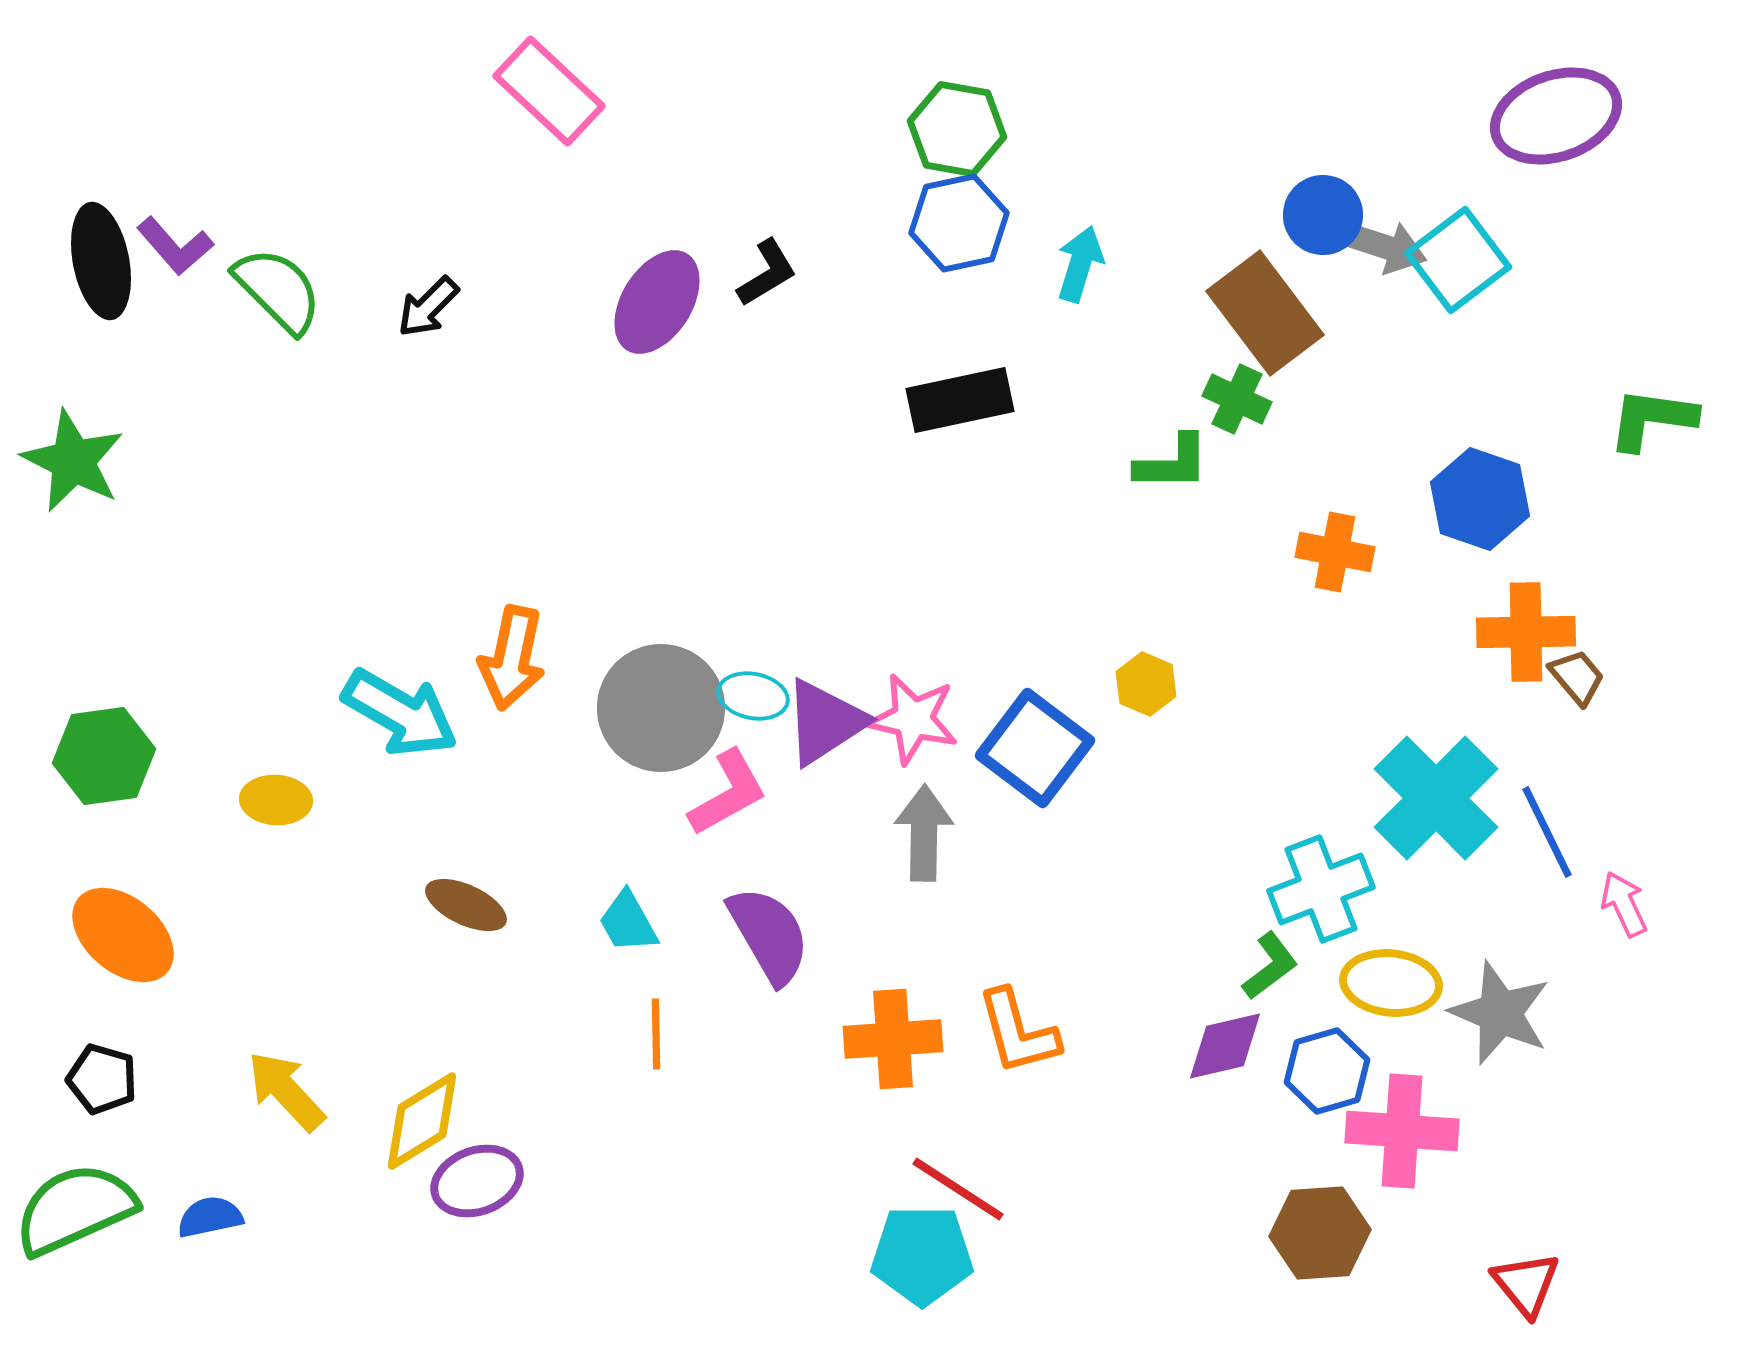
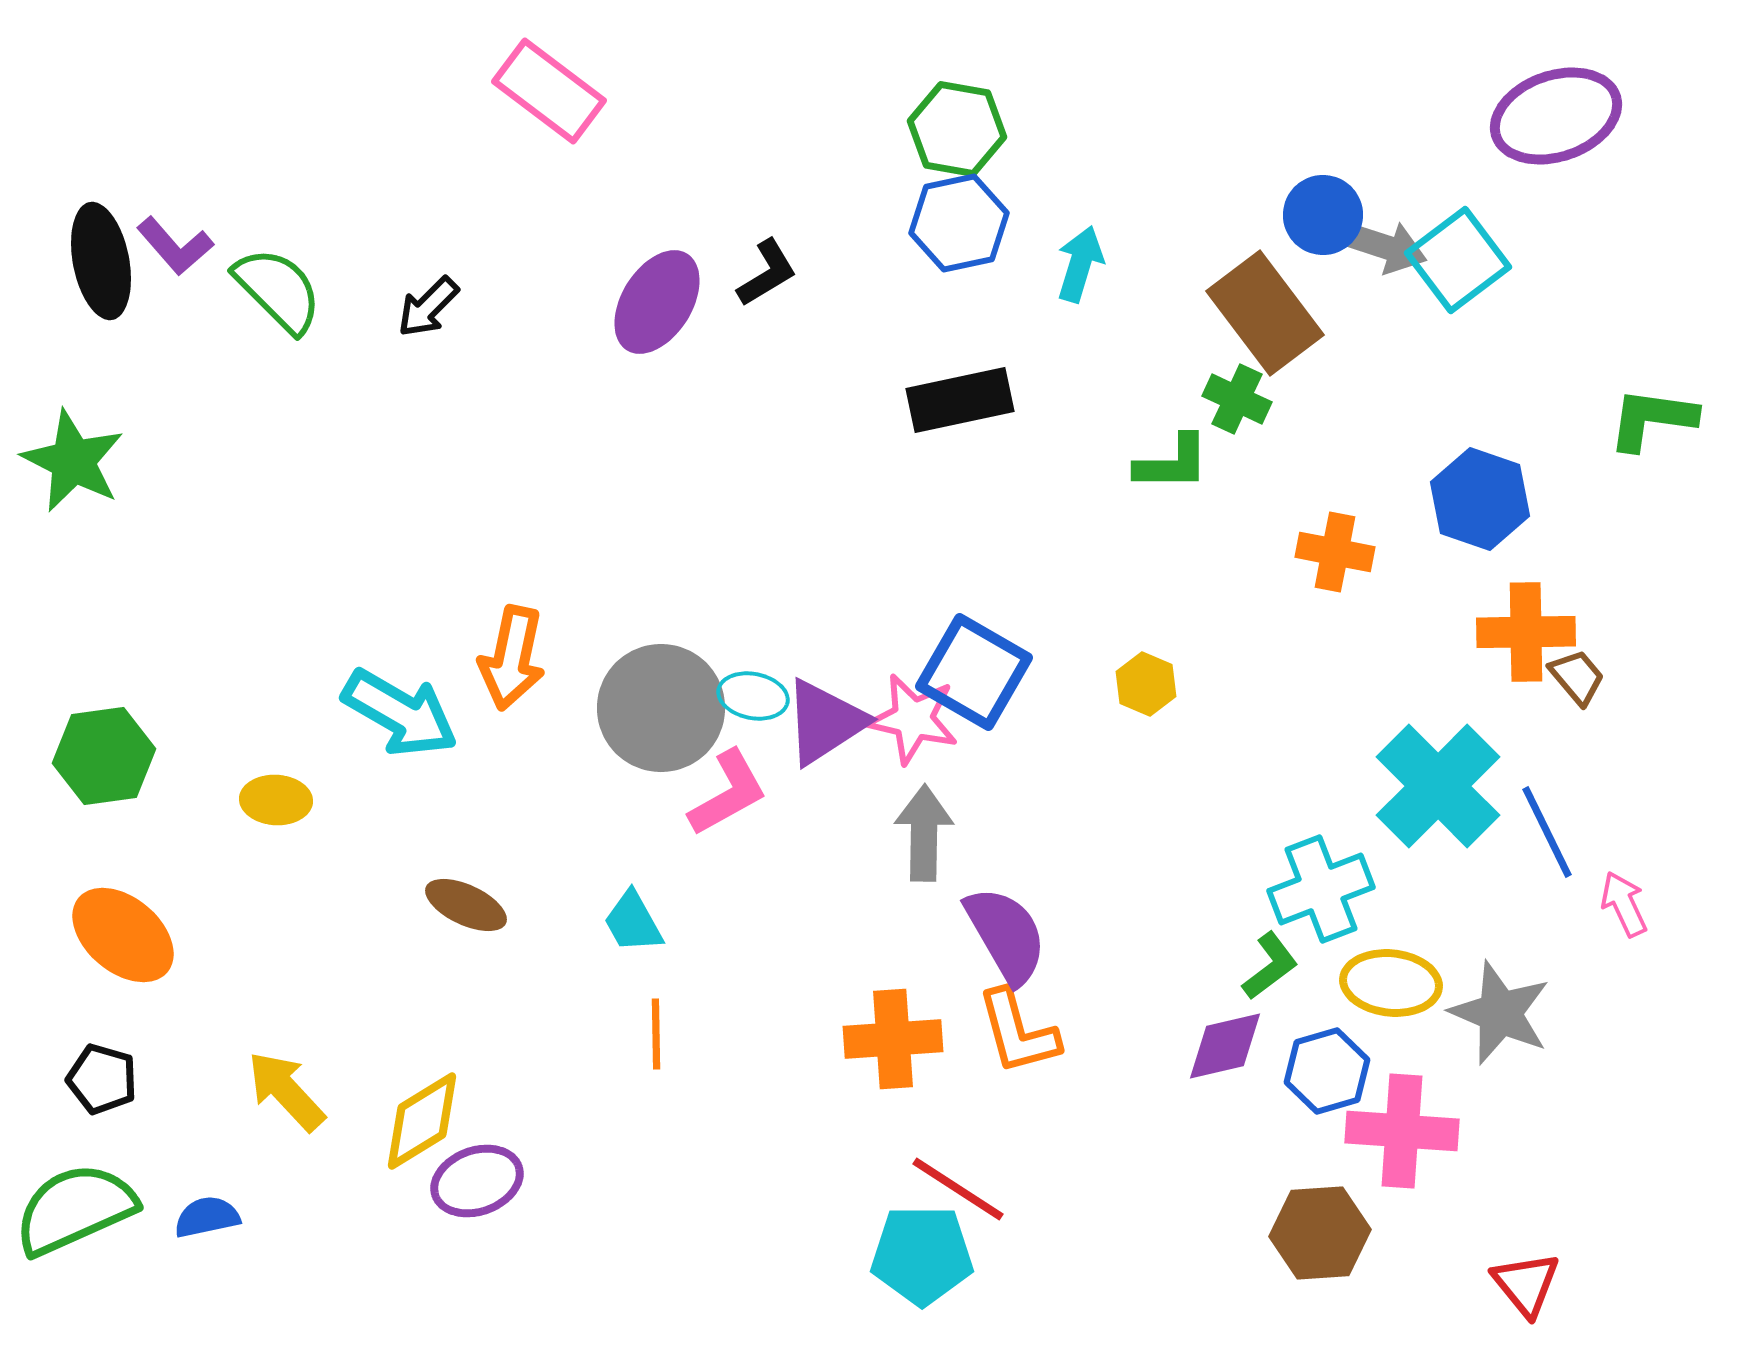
pink rectangle at (549, 91): rotated 6 degrees counterclockwise
blue square at (1035, 748): moved 61 px left, 76 px up; rotated 7 degrees counterclockwise
cyan cross at (1436, 798): moved 2 px right, 12 px up
cyan trapezoid at (628, 922): moved 5 px right
purple semicircle at (769, 935): moved 237 px right
blue semicircle at (210, 1217): moved 3 px left
